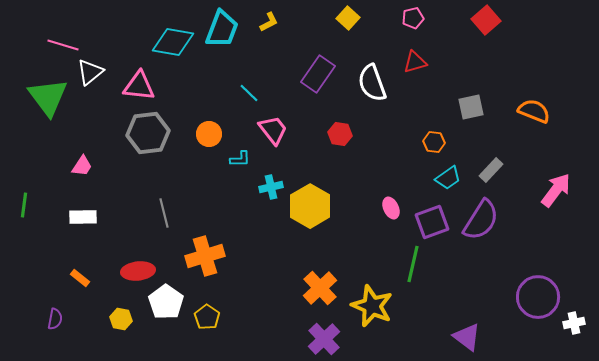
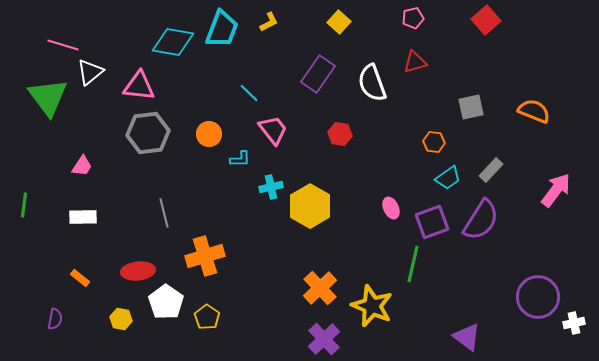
yellow square at (348, 18): moved 9 px left, 4 px down
